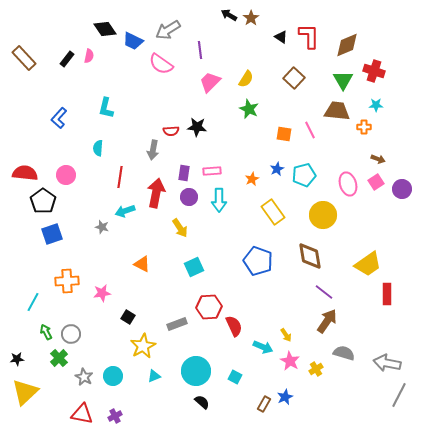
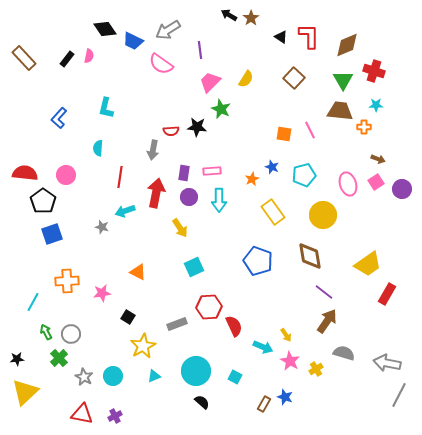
green star at (249, 109): moved 28 px left
brown trapezoid at (337, 111): moved 3 px right
blue star at (277, 169): moved 5 px left, 2 px up; rotated 24 degrees counterclockwise
orange triangle at (142, 264): moved 4 px left, 8 px down
red rectangle at (387, 294): rotated 30 degrees clockwise
blue star at (285, 397): rotated 28 degrees counterclockwise
